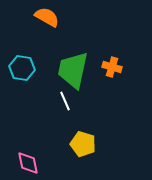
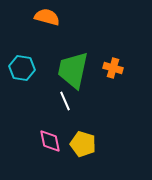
orange semicircle: rotated 15 degrees counterclockwise
orange cross: moved 1 px right, 1 px down
pink diamond: moved 22 px right, 22 px up
